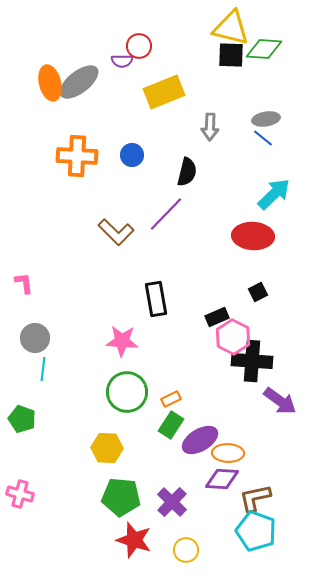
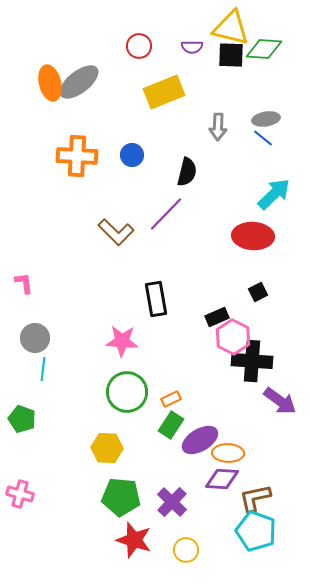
purple semicircle at (122, 61): moved 70 px right, 14 px up
gray arrow at (210, 127): moved 8 px right
